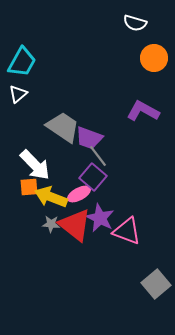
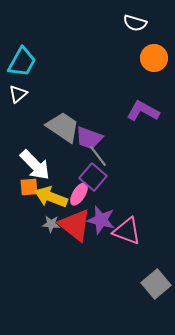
pink ellipse: rotated 30 degrees counterclockwise
purple star: moved 1 px right, 2 px down; rotated 12 degrees counterclockwise
